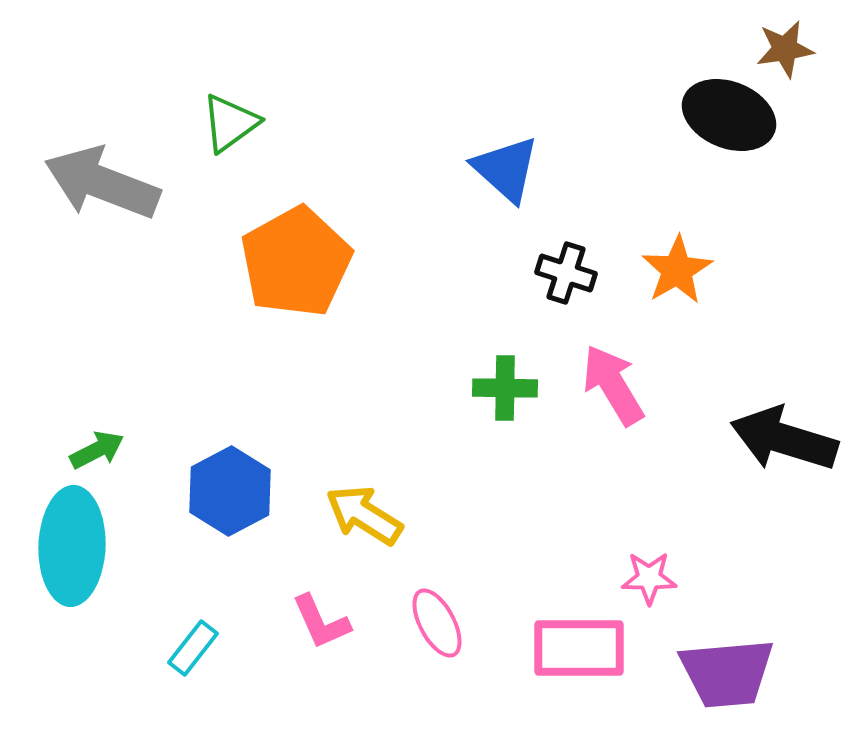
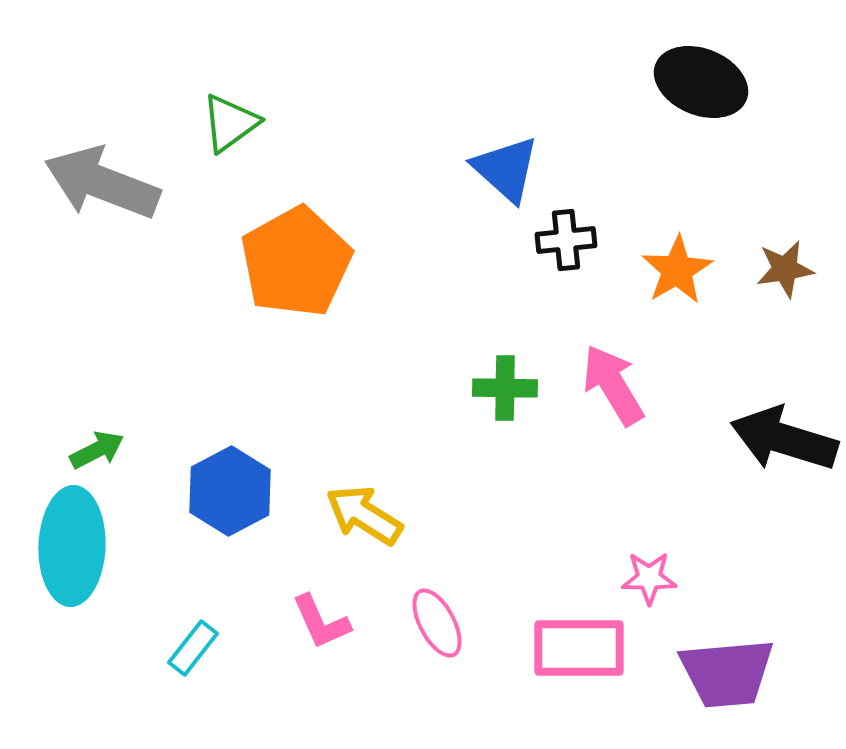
brown star: moved 220 px down
black ellipse: moved 28 px left, 33 px up
black cross: moved 33 px up; rotated 24 degrees counterclockwise
